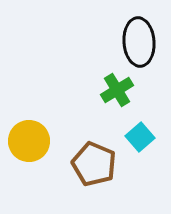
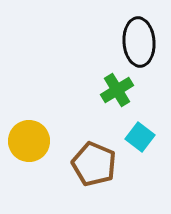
cyan square: rotated 12 degrees counterclockwise
